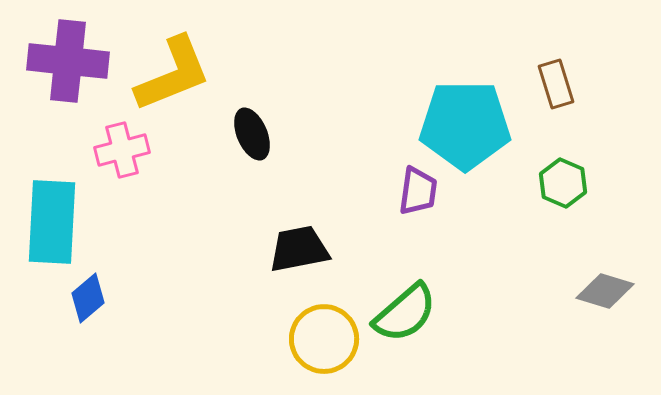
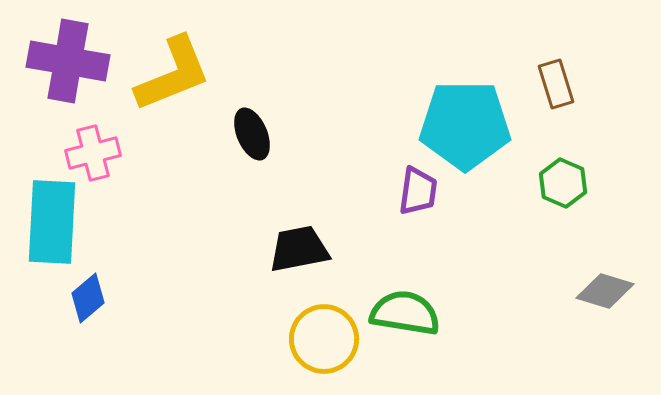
purple cross: rotated 4 degrees clockwise
pink cross: moved 29 px left, 3 px down
green semicircle: rotated 130 degrees counterclockwise
